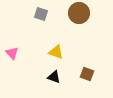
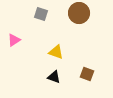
pink triangle: moved 2 px right, 13 px up; rotated 40 degrees clockwise
